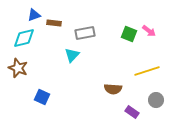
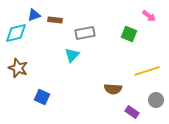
brown rectangle: moved 1 px right, 3 px up
pink arrow: moved 15 px up
cyan diamond: moved 8 px left, 5 px up
